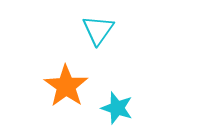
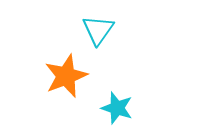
orange star: moved 10 px up; rotated 15 degrees clockwise
